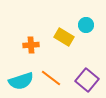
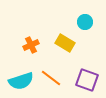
cyan circle: moved 1 px left, 3 px up
yellow rectangle: moved 1 px right, 6 px down
orange cross: rotated 21 degrees counterclockwise
purple square: rotated 20 degrees counterclockwise
